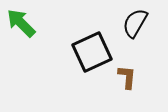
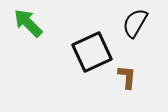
green arrow: moved 7 px right
